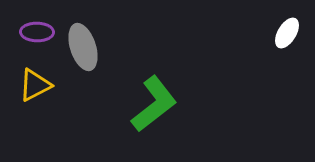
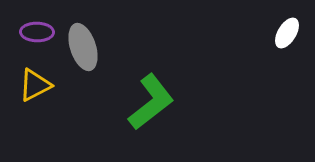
green L-shape: moved 3 px left, 2 px up
